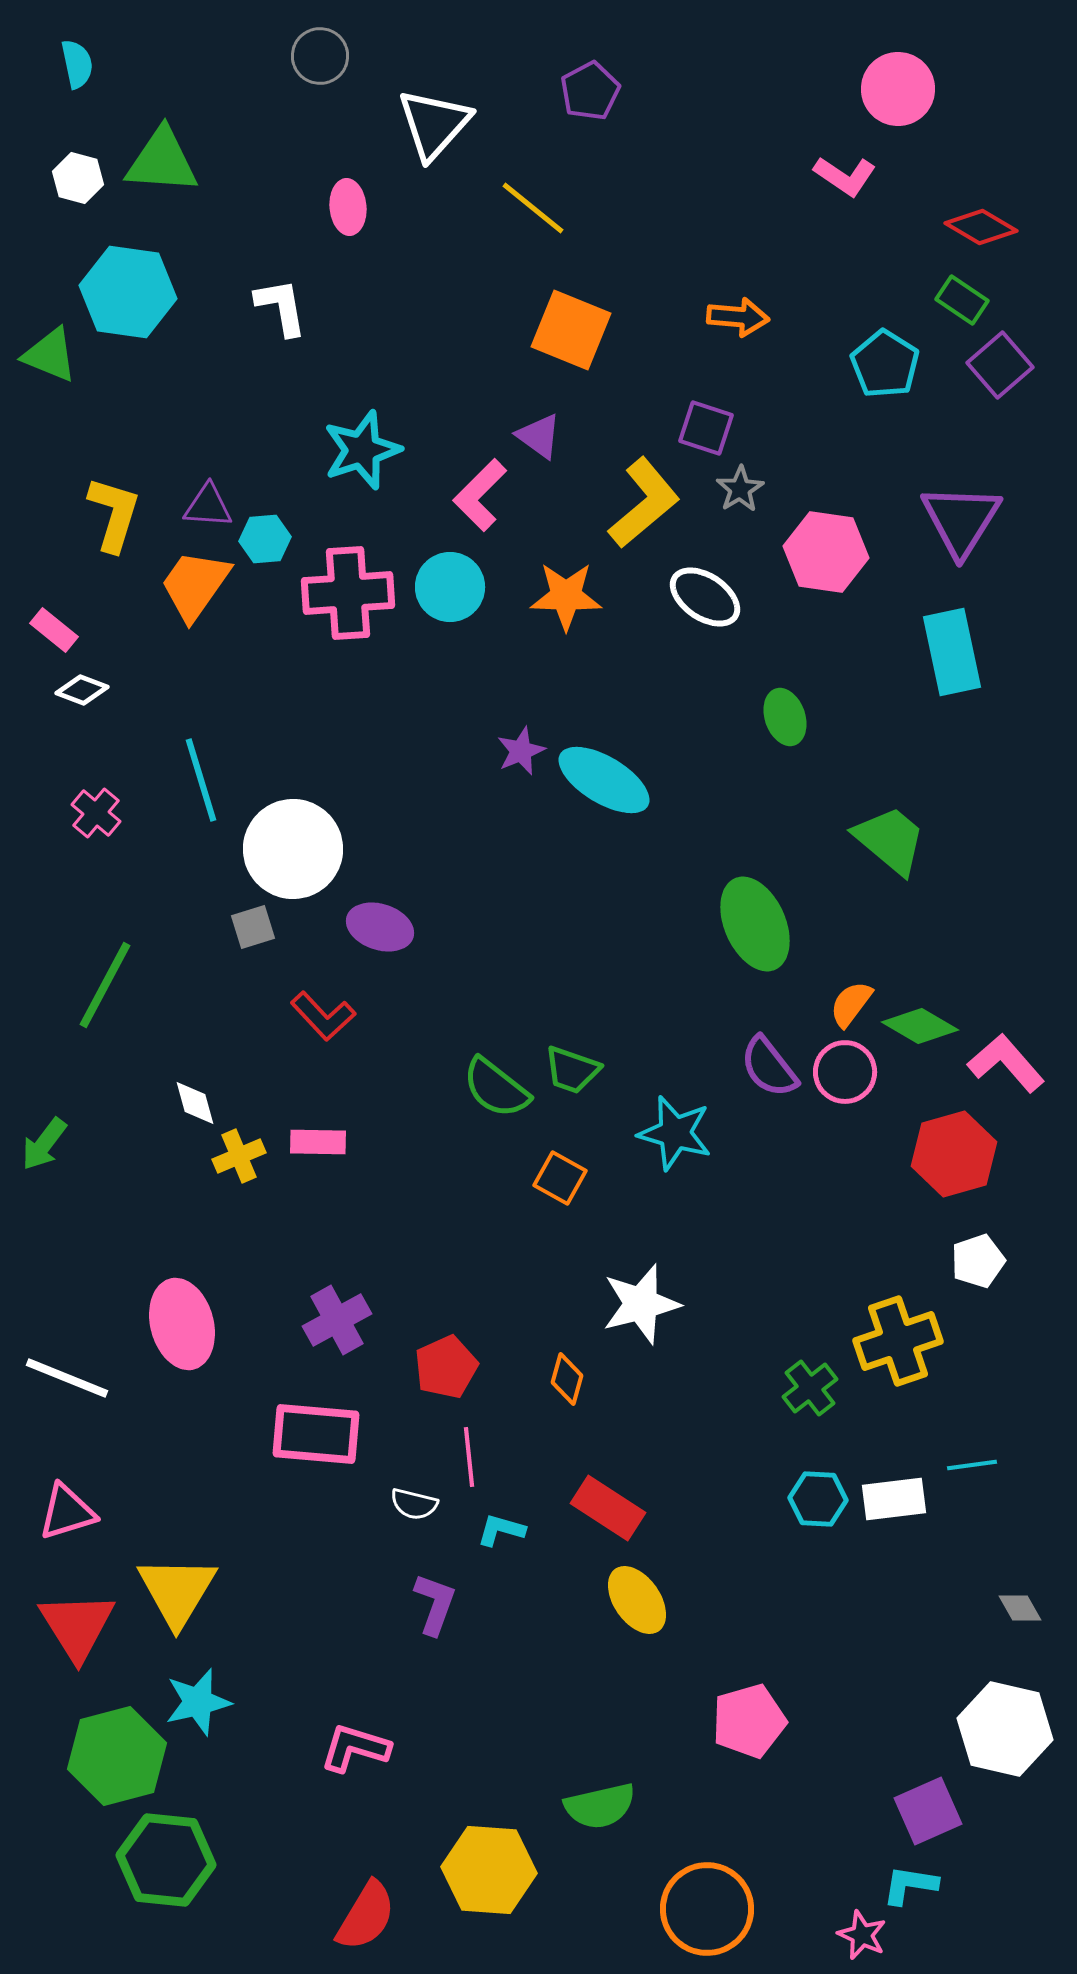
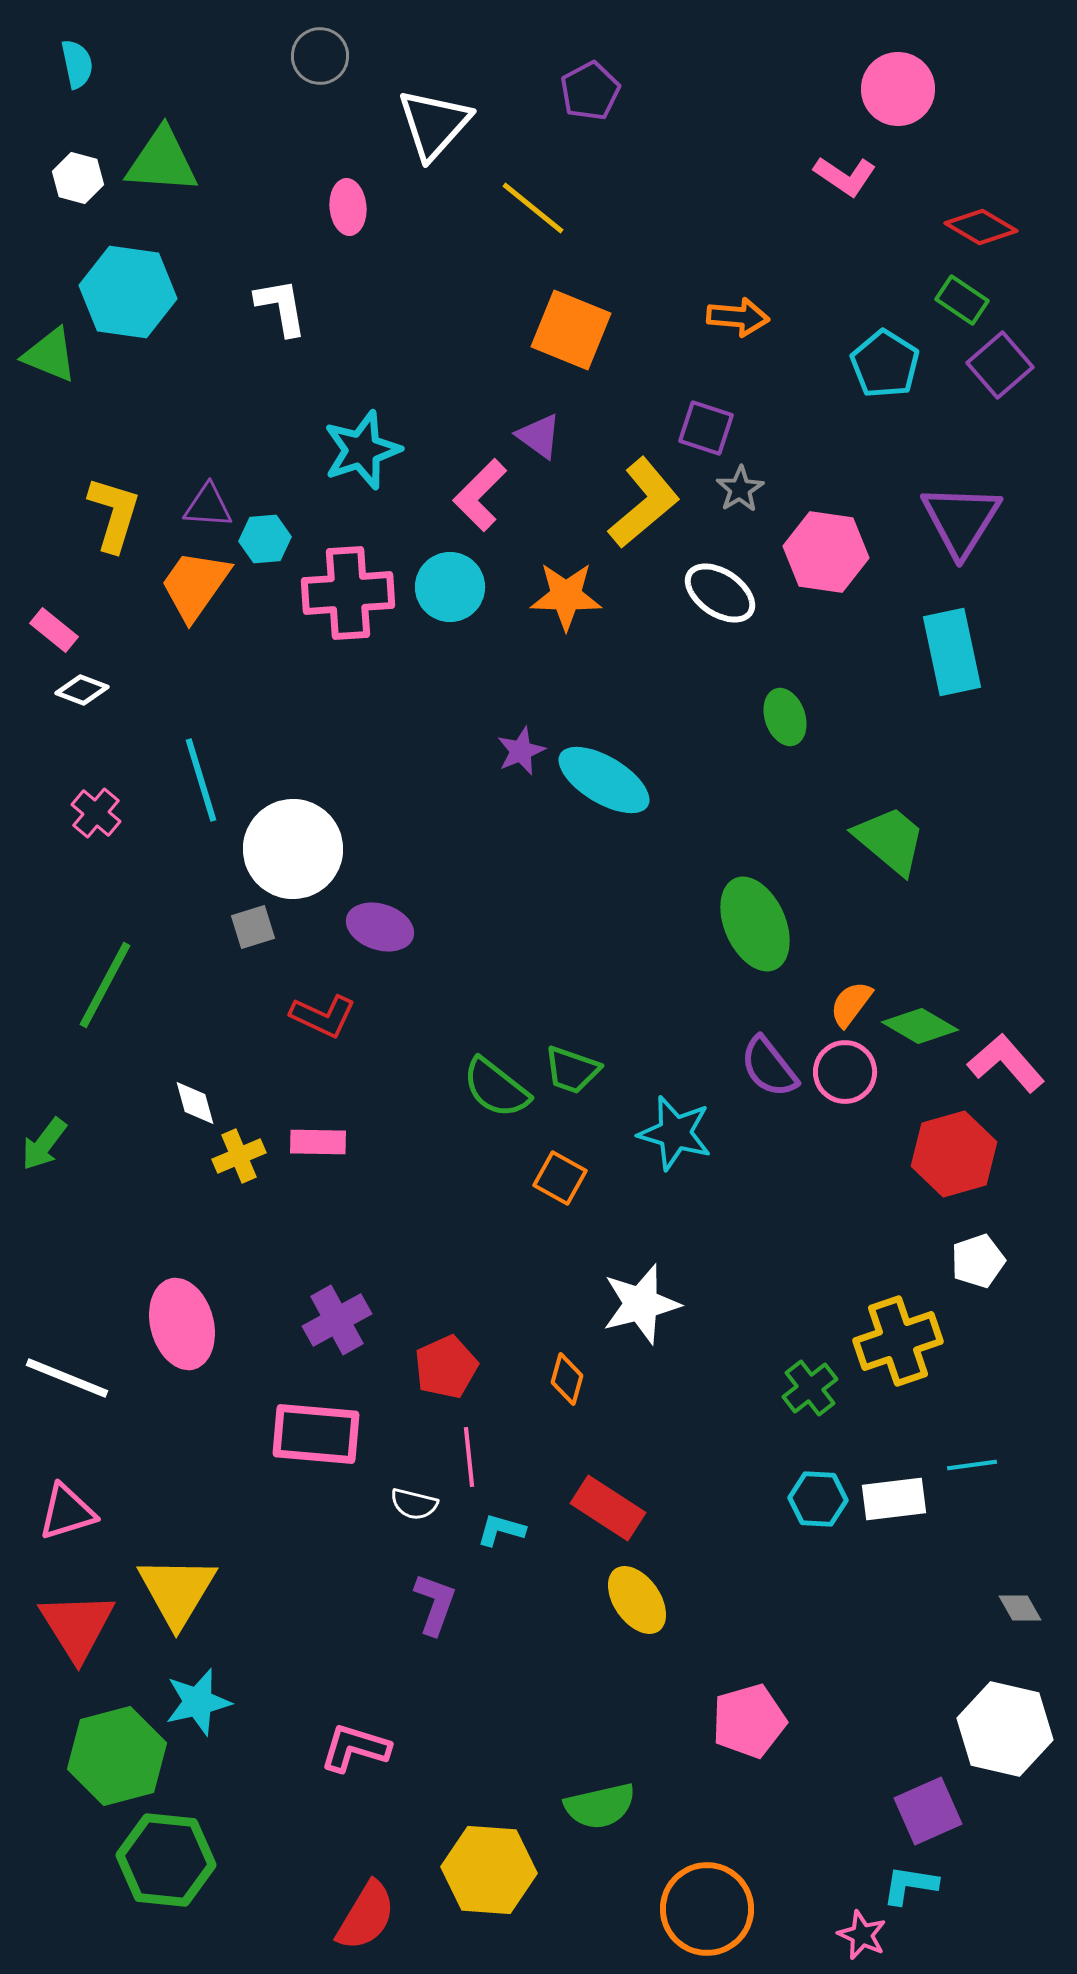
white ellipse at (705, 597): moved 15 px right, 4 px up
red L-shape at (323, 1016): rotated 22 degrees counterclockwise
